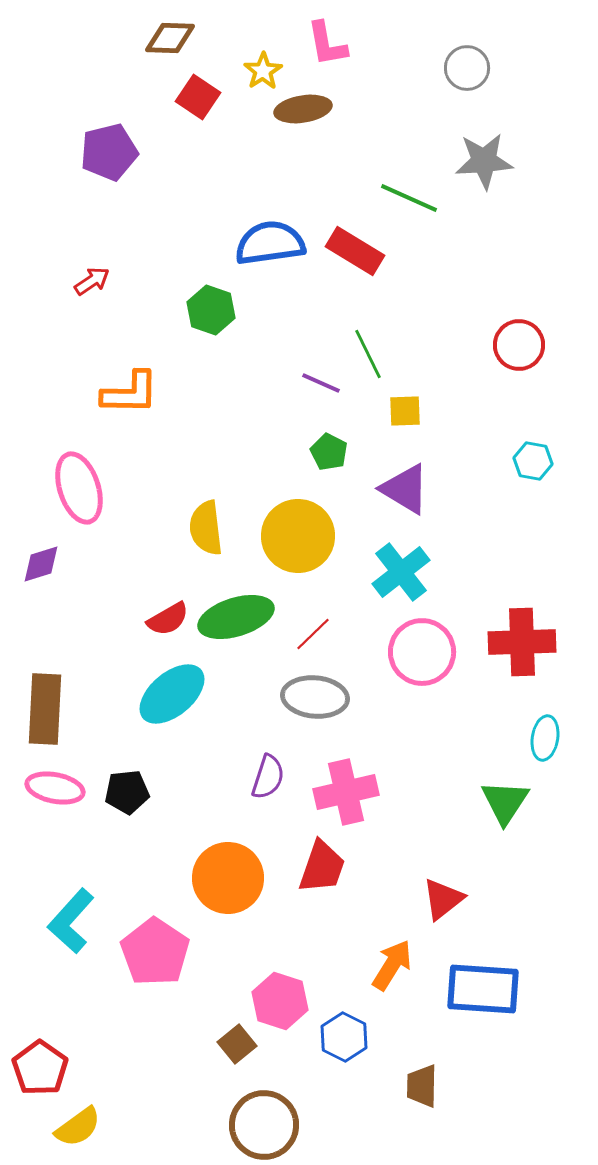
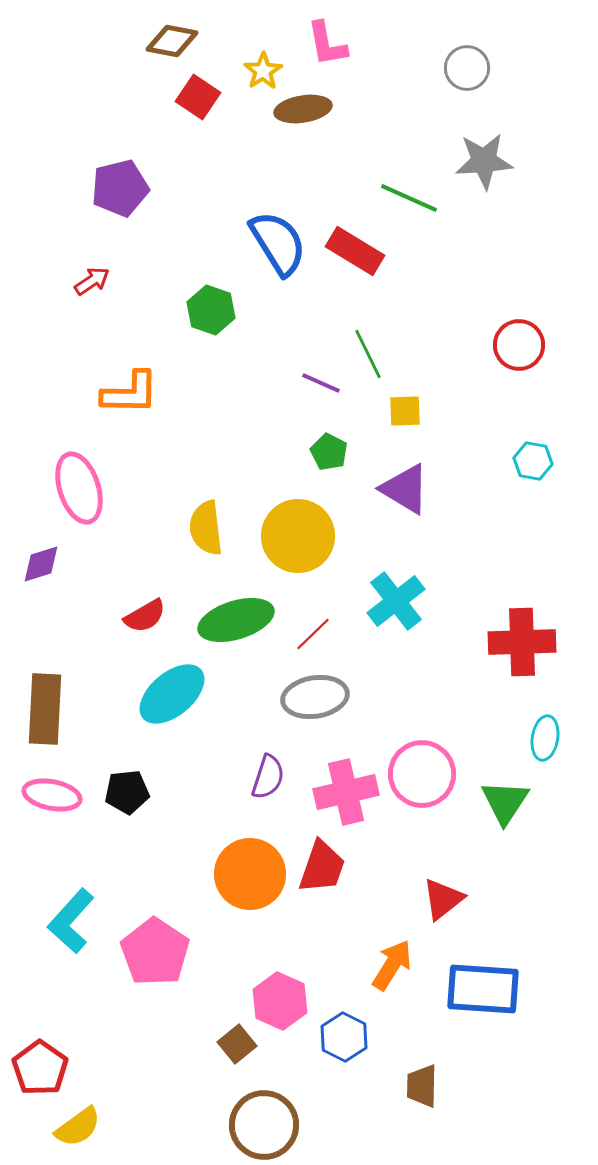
brown diamond at (170, 38): moved 2 px right, 3 px down; rotated 9 degrees clockwise
purple pentagon at (109, 152): moved 11 px right, 36 px down
blue semicircle at (270, 243): moved 8 px right; rotated 66 degrees clockwise
cyan cross at (401, 572): moved 5 px left, 29 px down
green ellipse at (236, 617): moved 3 px down
red semicircle at (168, 619): moved 23 px left, 3 px up
pink circle at (422, 652): moved 122 px down
gray ellipse at (315, 697): rotated 14 degrees counterclockwise
pink ellipse at (55, 788): moved 3 px left, 7 px down
orange circle at (228, 878): moved 22 px right, 4 px up
pink hexagon at (280, 1001): rotated 6 degrees clockwise
